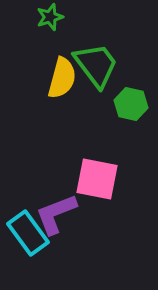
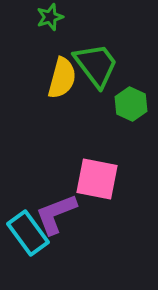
green hexagon: rotated 12 degrees clockwise
